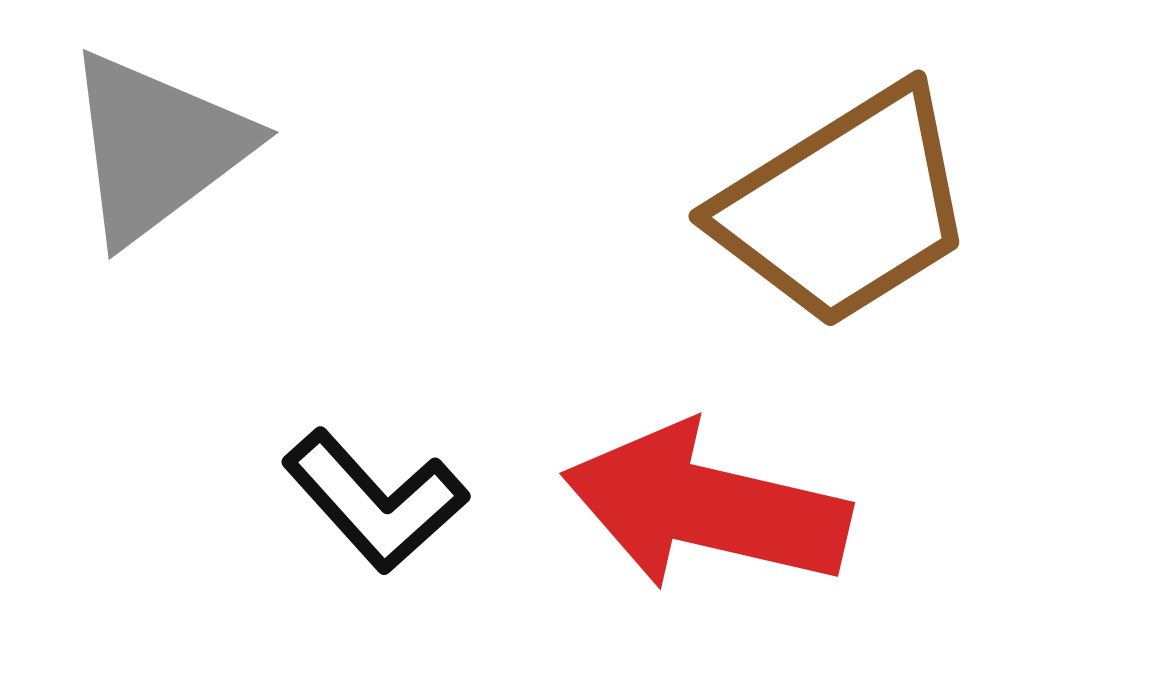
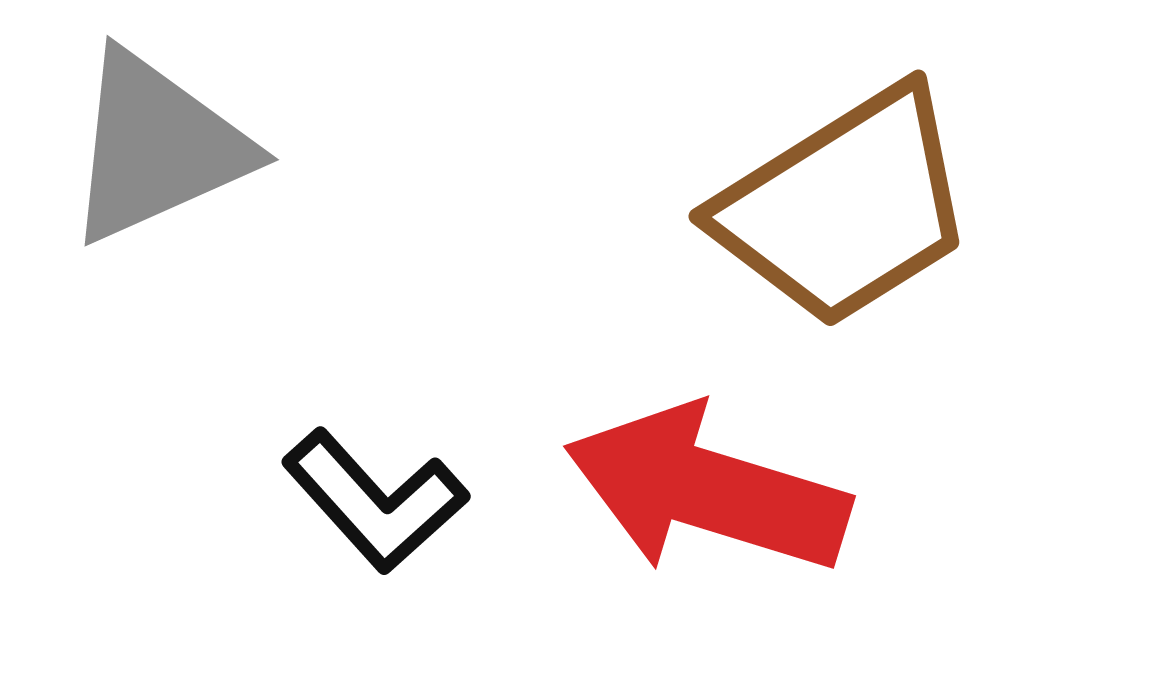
gray triangle: rotated 13 degrees clockwise
red arrow: moved 1 px right, 17 px up; rotated 4 degrees clockwise
